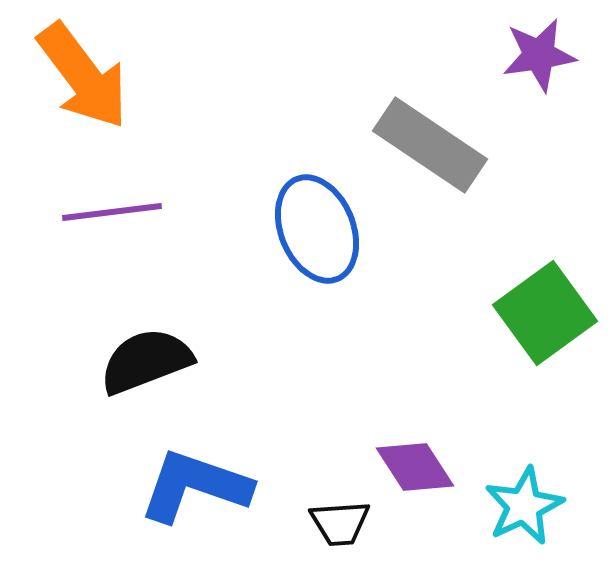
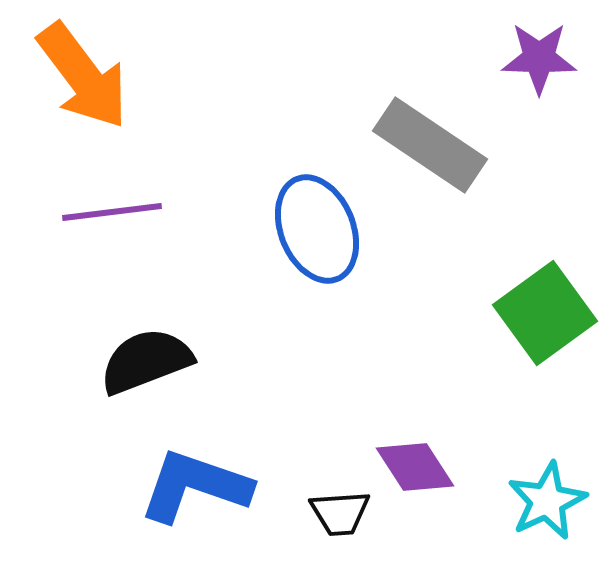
purple star: moved 3 px down; rotated 10 degrees clockwise
cyan star: moved 23 px right, 5 px up
black trapezoid: moved 10 px up
